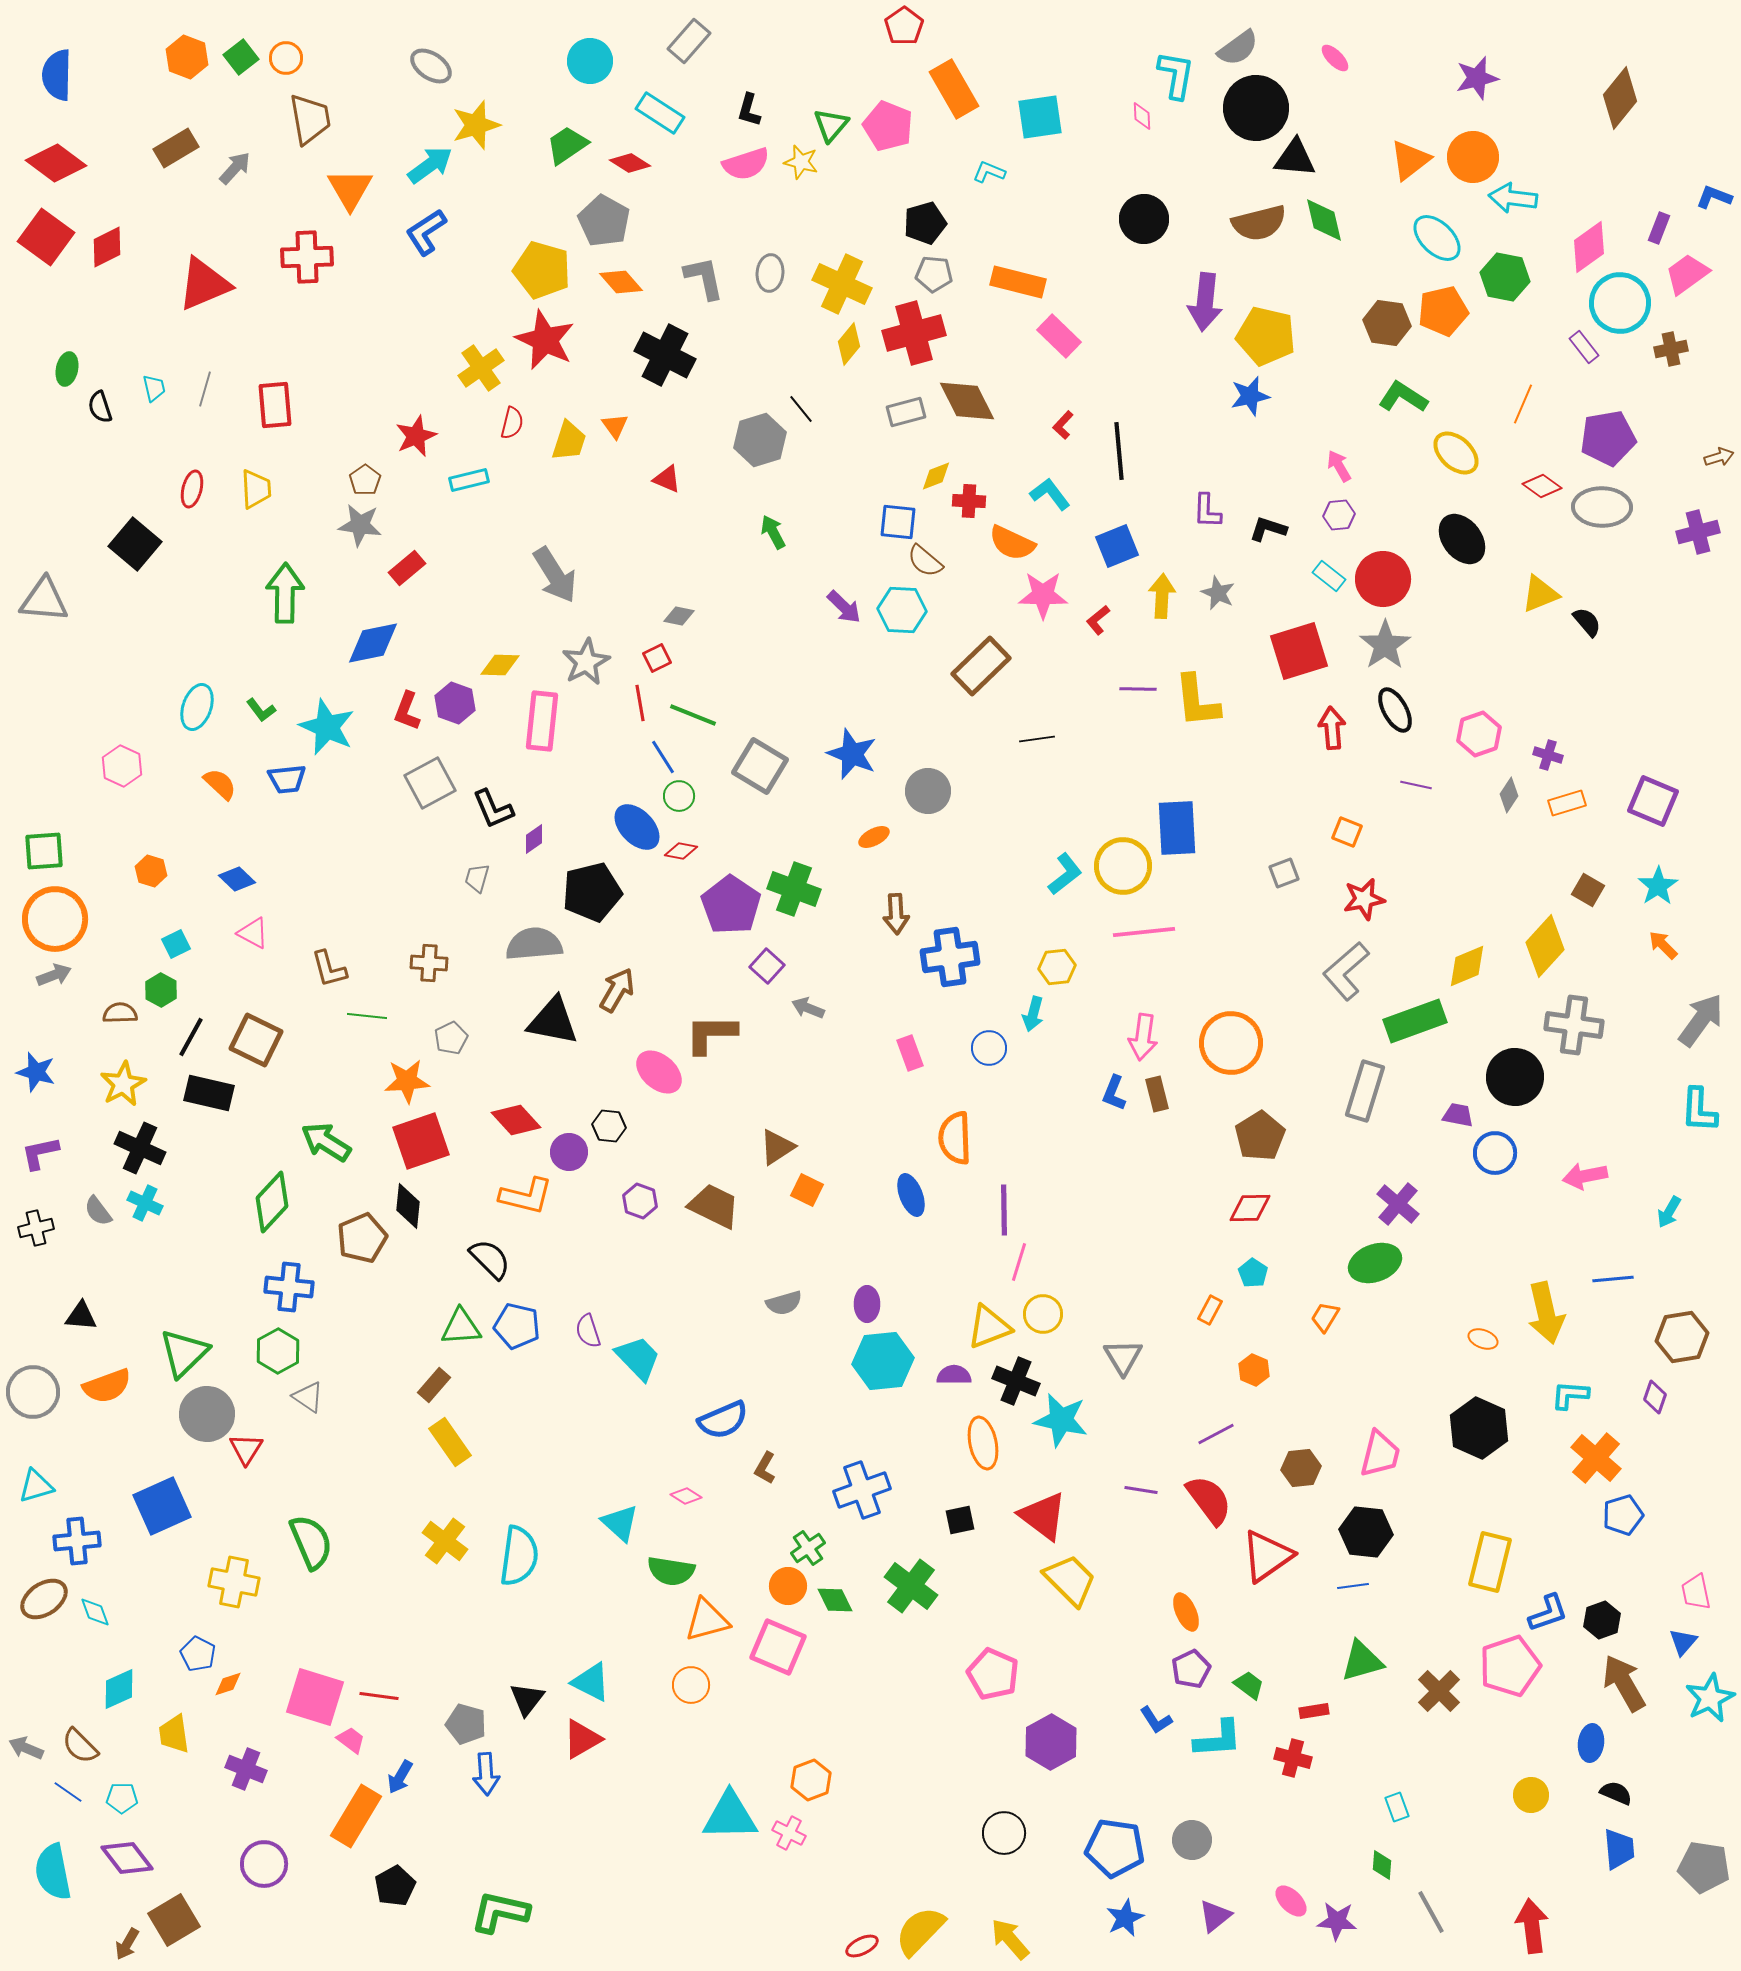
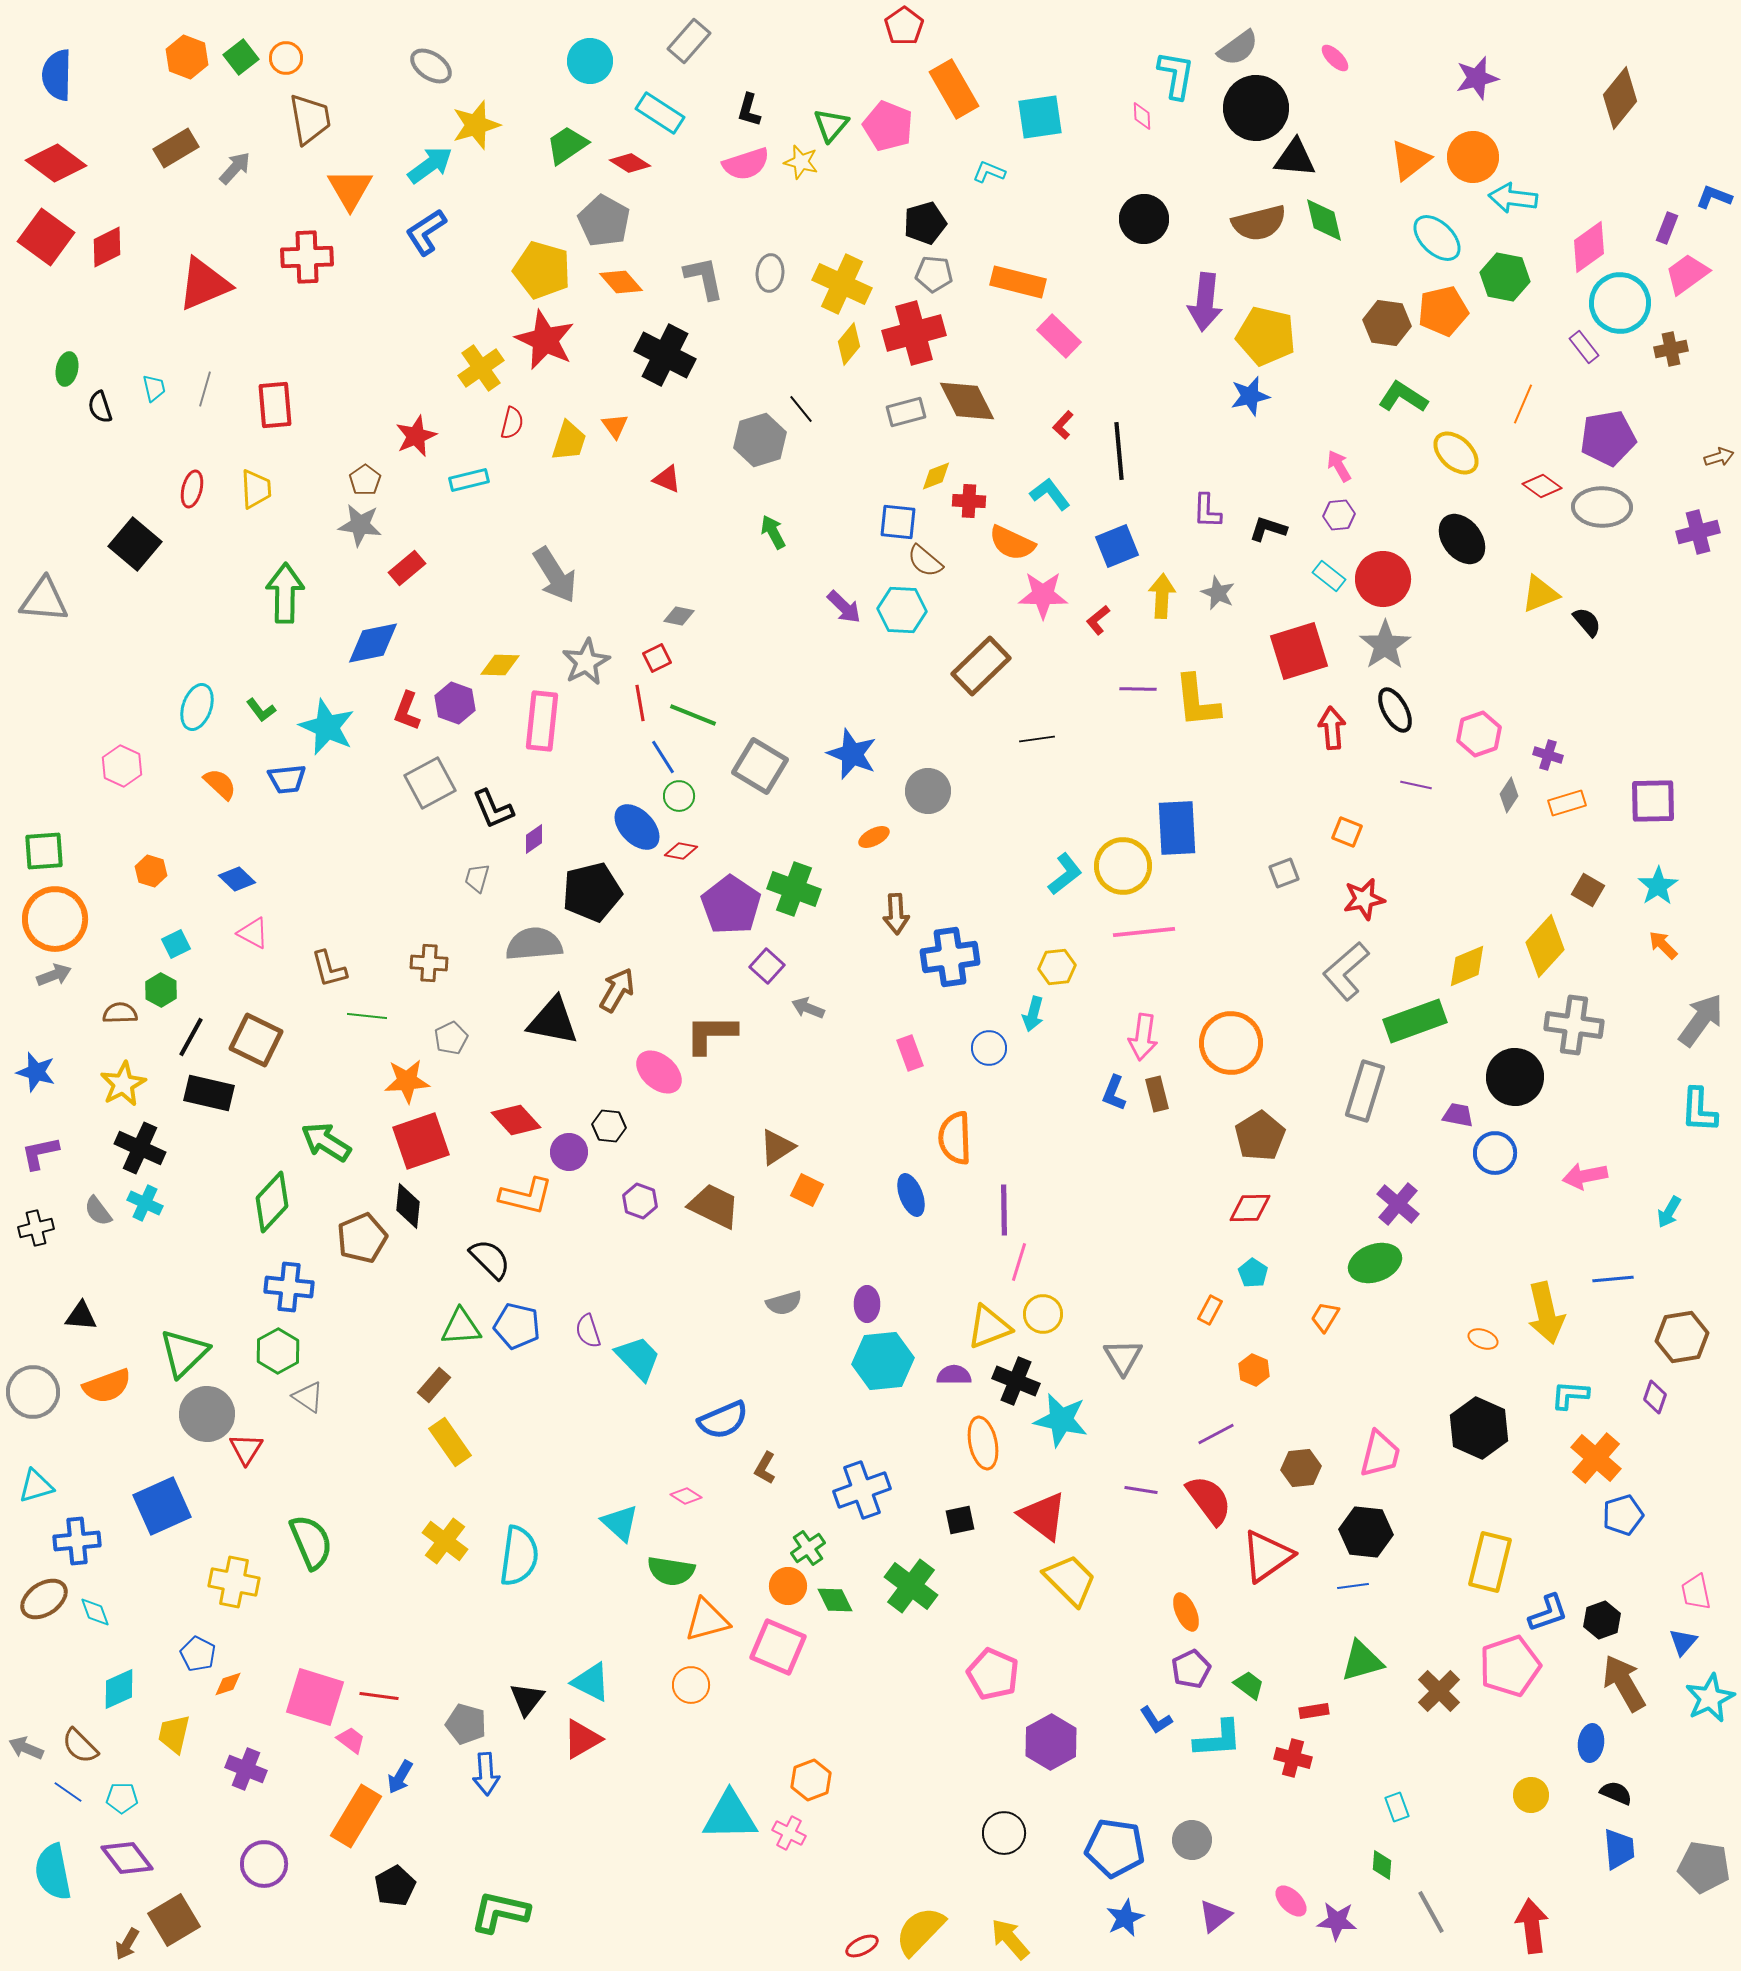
purple rectangle at (1659, 228): moved 8 px right
purple square at (1653, 801): rotated 24 degrees counterclockwise
yellow trapezoid at (174, 1734): rotated 21 degrees clockwise
